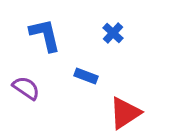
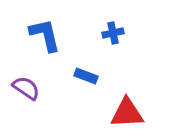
blue cross: rotated 35 degrees clockwise
red triangle: moved 2 px right; rotated 30 degrees clockwise
